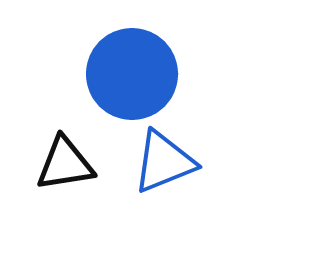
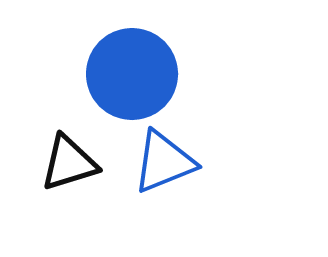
black triangle: moved 4 px right, 1 px up; rotated 8 degrees counterclockwise
